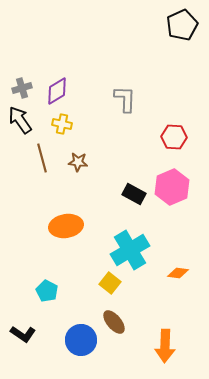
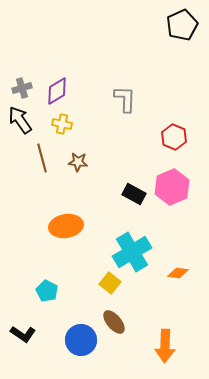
red hexagon: rotated 20 degrees clockwise
cyan cross: moved 2 px right, 2 px down
